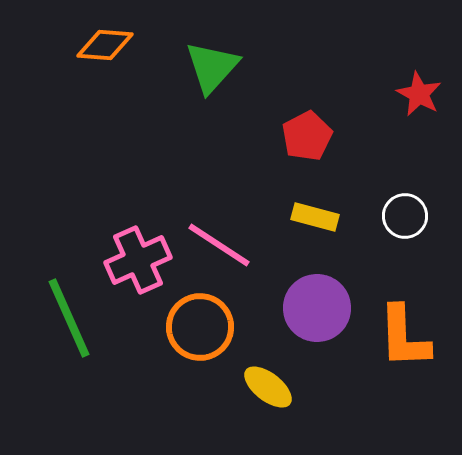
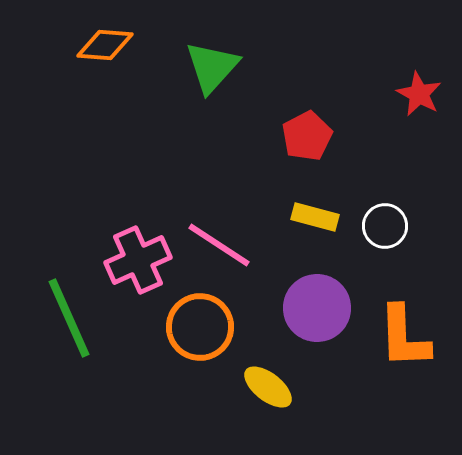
white circle: moved 20 px left, 10 px down
